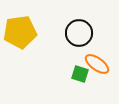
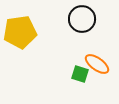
black circle: moved 3 px right, 14 px up
